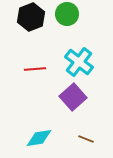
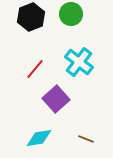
green circle: moved 4 px right
red line: rotated 45 degrees counterclockwise
purple square: moved 17 px left, 2 px down
